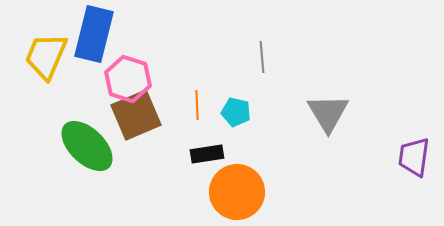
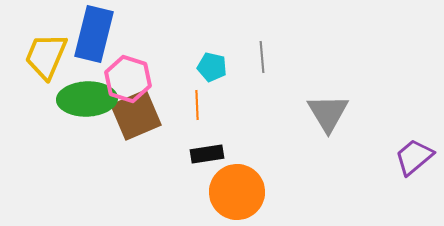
cyan pentagon: moved 24 px left, 45 px up
green ellipse: moved 47 px up; rotated 46 degrees counterclockwise
purple trapezoid: rotated 42 degrees clockwise
